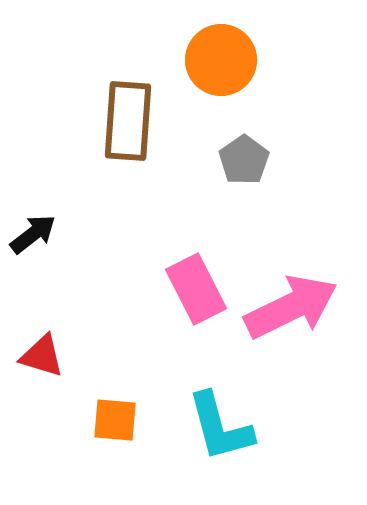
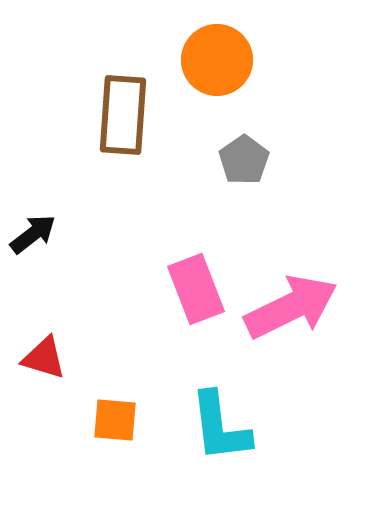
orange circle: moved 4 px left
brown rectangle: moved 5 px left, 6 px up
pink rectangle: rotated 6 degrees clockwise
red triangle: moved 2 px right, 2 px down
cyan L-shape: rotated 8 degrees clockwise
